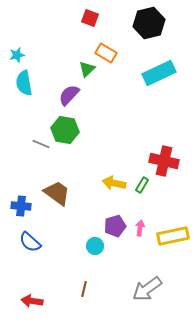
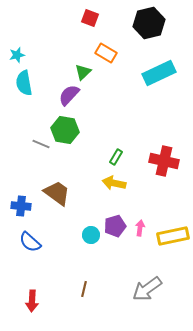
green triangle: moved 4 px left, 3 px down
green rectangle: moved 26 px left, 28 px up
cyan circle: moved 4 px left, 11 px up
red arrow: rotated 95 degrees counterclockwise
